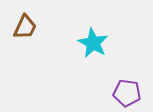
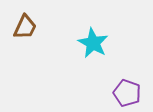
purple pentagon: rotated 12 degrees clockwise
